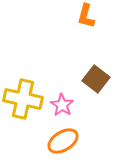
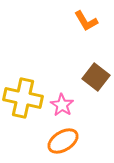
orange L-shape: moved 5 px down; rotated 45 degrees counterclockwise
brown square: moved 2 px up
yellow cross: moved 1 px up
